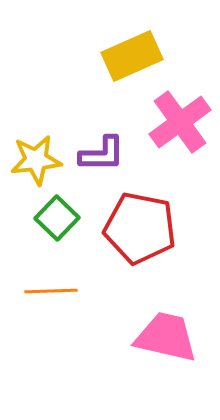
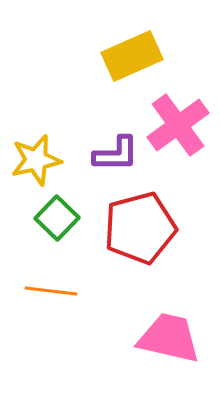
pink cross: moved 2 px left, 3 px down
purple L-shape: moved 14 px right
yellow star: rotated 6 degrees counterclockwise
red pentagon: rotated 26 degrees counterclockwise
orange line: rotated 9 degrees clockwise
pink trapezoid: moved 3 px right, 1 px down
